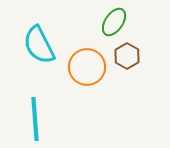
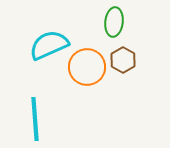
green ellipse: rotated 28 degrees counterclockwise
cyan semicircle: moved 10 px right; rotated 93 degrees clockwise
brown hexagon: moved 4 px left, 4 px down
